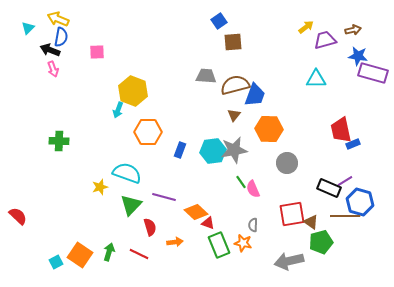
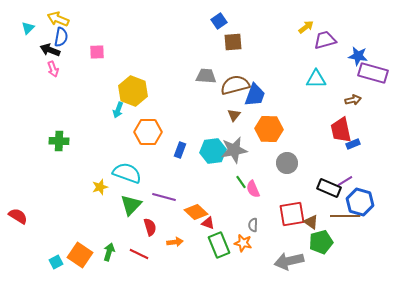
brown arrow at (353, 30): moved 70 px down
red semicircle at (18, 216): rotated 12 degrees counterclockwise
